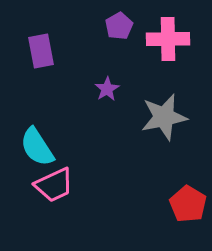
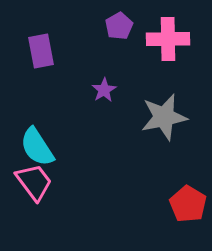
purple star: moved 3 px left, 1 px down
pink trapezoid: moved 20 px left, 3 px up; rotated 102 degrees counterclockwise
